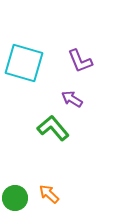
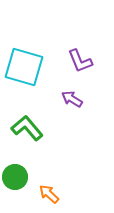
cyan square: moved 4 px down
green L-shape: moved 26 px left
green circle: moved 21 px up
